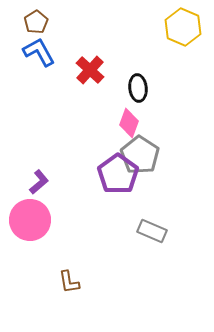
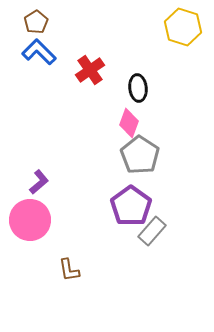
yellow hexagon: rotated 6 degrees counterclockwise
blue L-shape: rotated 16 degrees counterclockwise
red cross: rotated 12 degrees clockwise
purple pentagon: moved 13 px right, 32 px down
gray rectangle: rotated 72 degrees counterclockwise
brown L-shape: moved 12 px up
